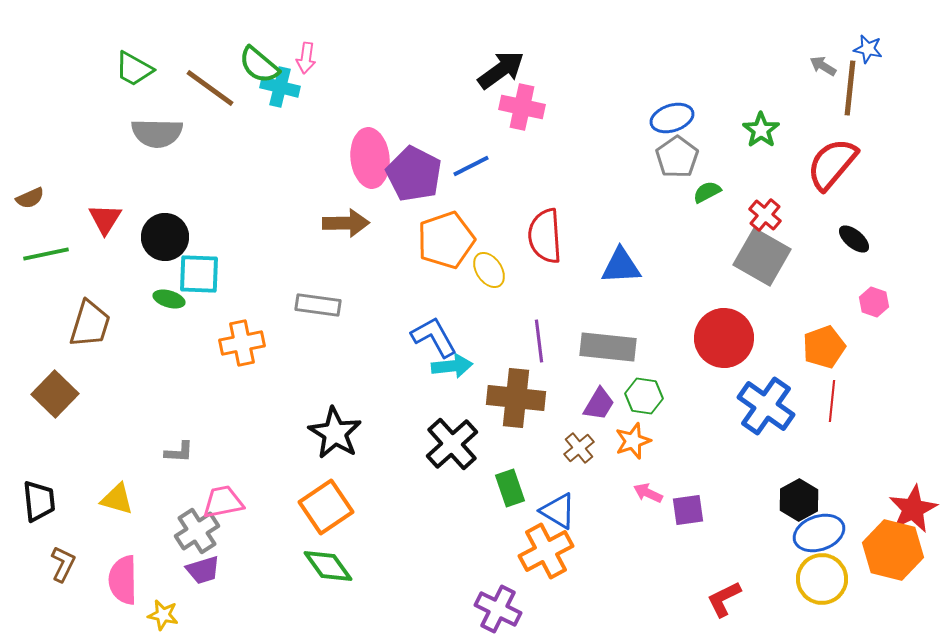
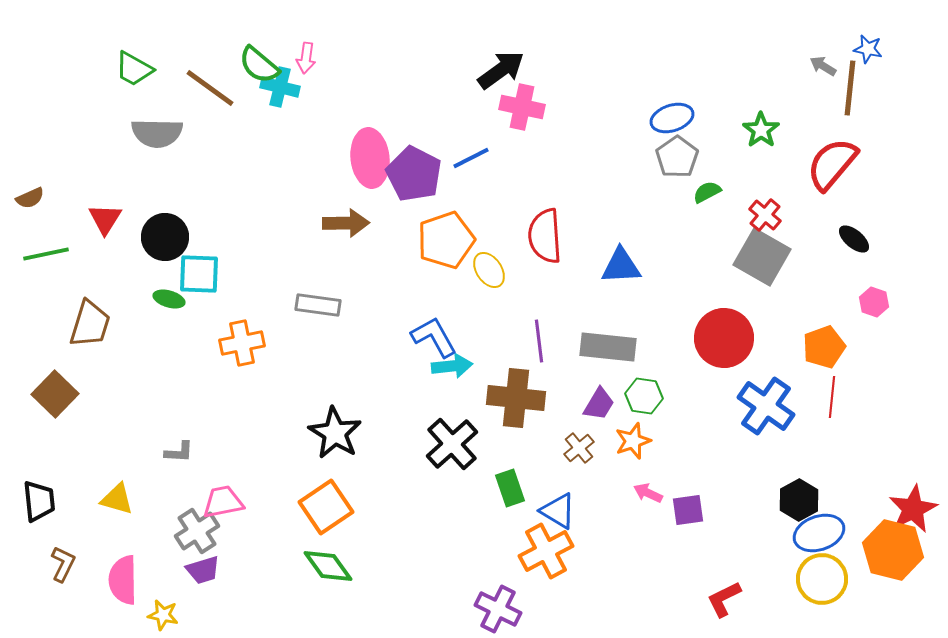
blue line at (471, 166): moved 8 px up
red line at (832, 401): moved 4 px up
